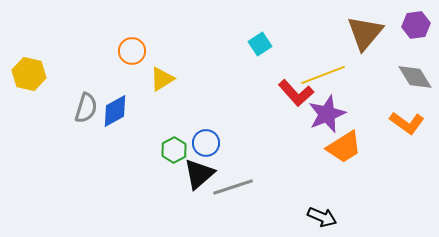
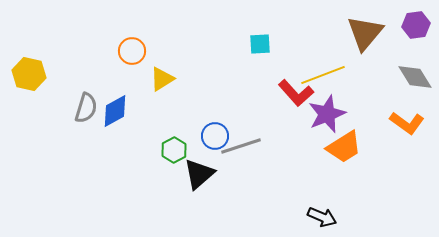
cyan square: rotated 30 degrees clockwise
blue circle: moved 9 px right, 7 px up
gray line: moved 8 px right, 41 px up
